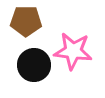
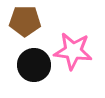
brown pentagon: moved 1 px left
